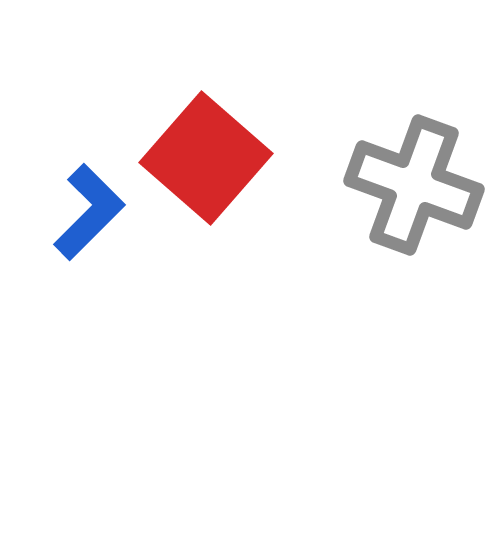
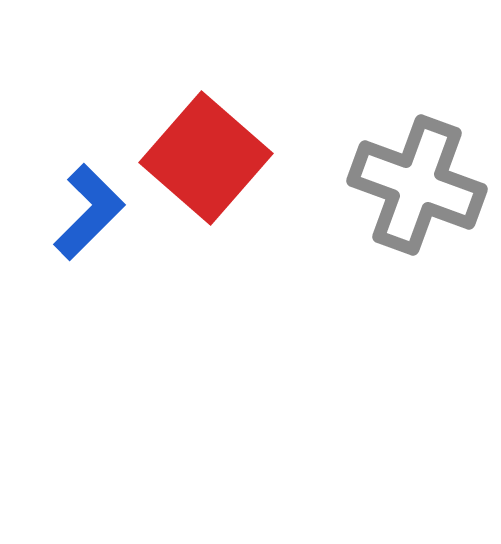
gray cross: moved 3 px right
